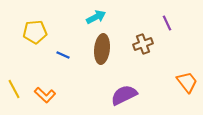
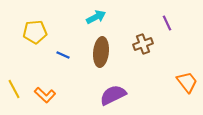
brown ellipse: moved 1 px left, 3 px down
purple semicircle: moved 11 px left
